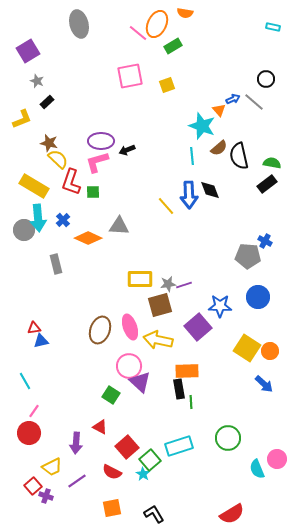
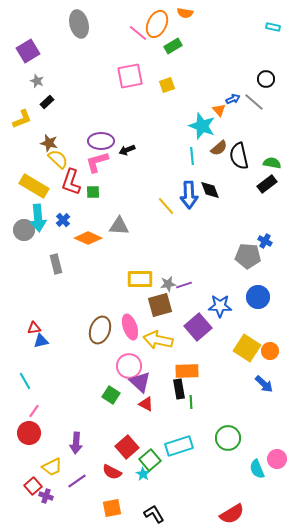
red triangle at (100, 427): moved 46 px right, 23 px up
